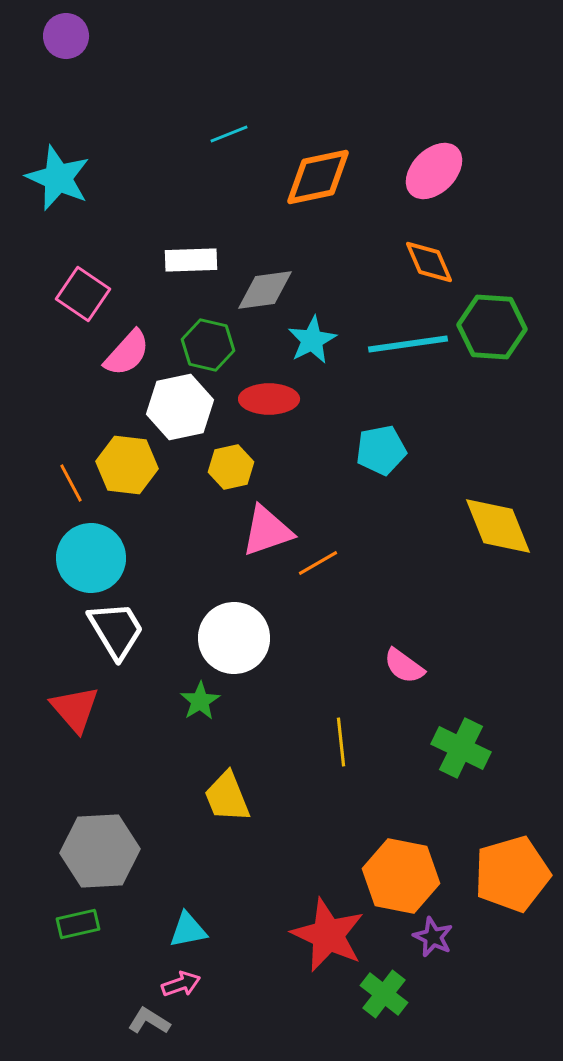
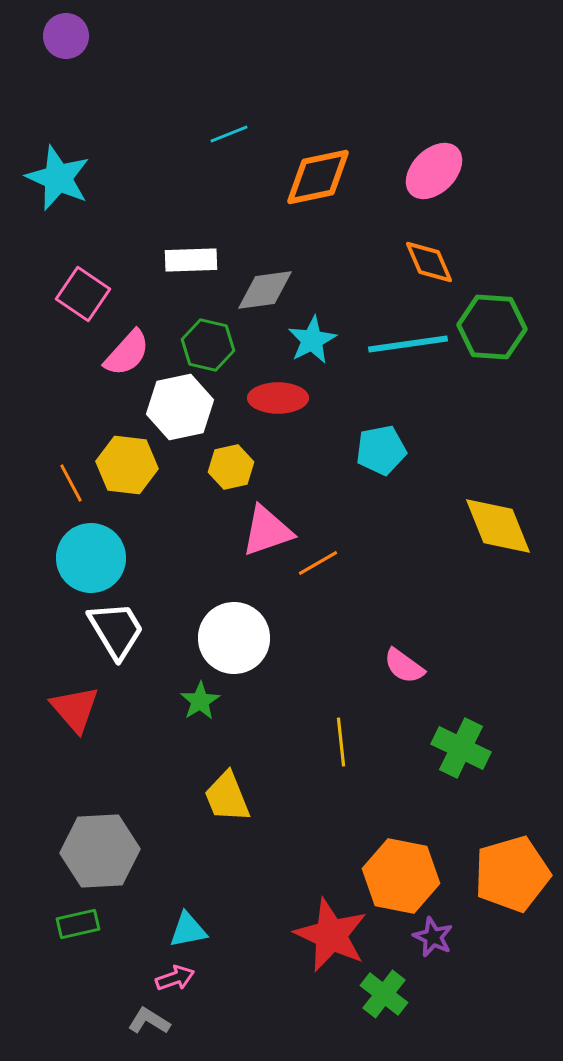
red ellipse at (269, 399): moved 9 px right, 1 px up
red star at (328, 935): moved 3 px right
pink arrow at (181, 984): moved 6 px left, 6 px up
